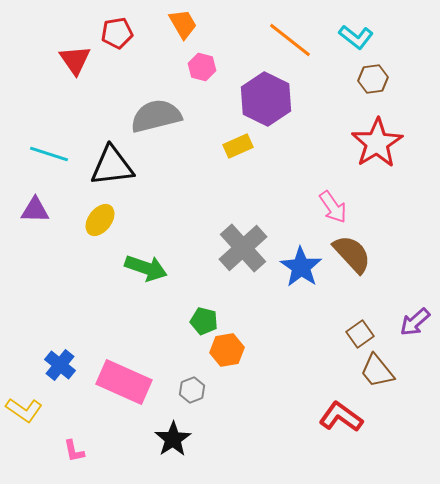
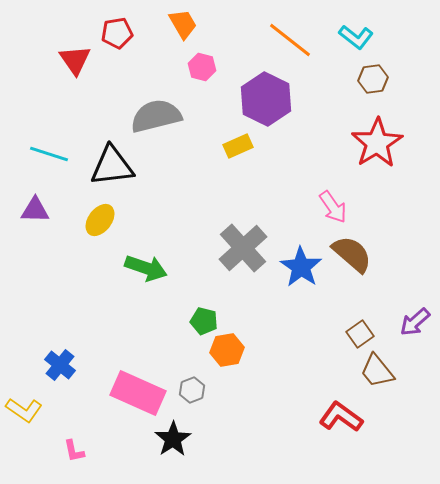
brown semicircle: rotated 6 degrees counterclockwise
pink rectangle: moved 14 px right, 11 px down
